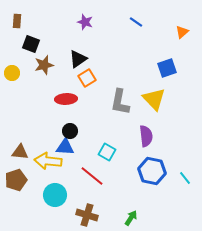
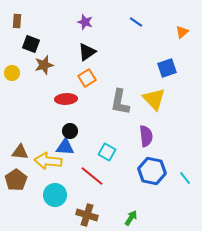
black triangle: moved 9 px right, 7 px up
brown pentagon: rotated 15 degrees counterclockwise
